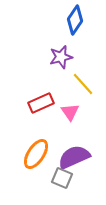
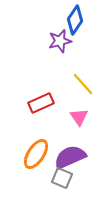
purple star: moved 1 px left, 16 px up
pink triangle: moved 9 px right, 5 px down
purple semicircle: moved 4 px left
